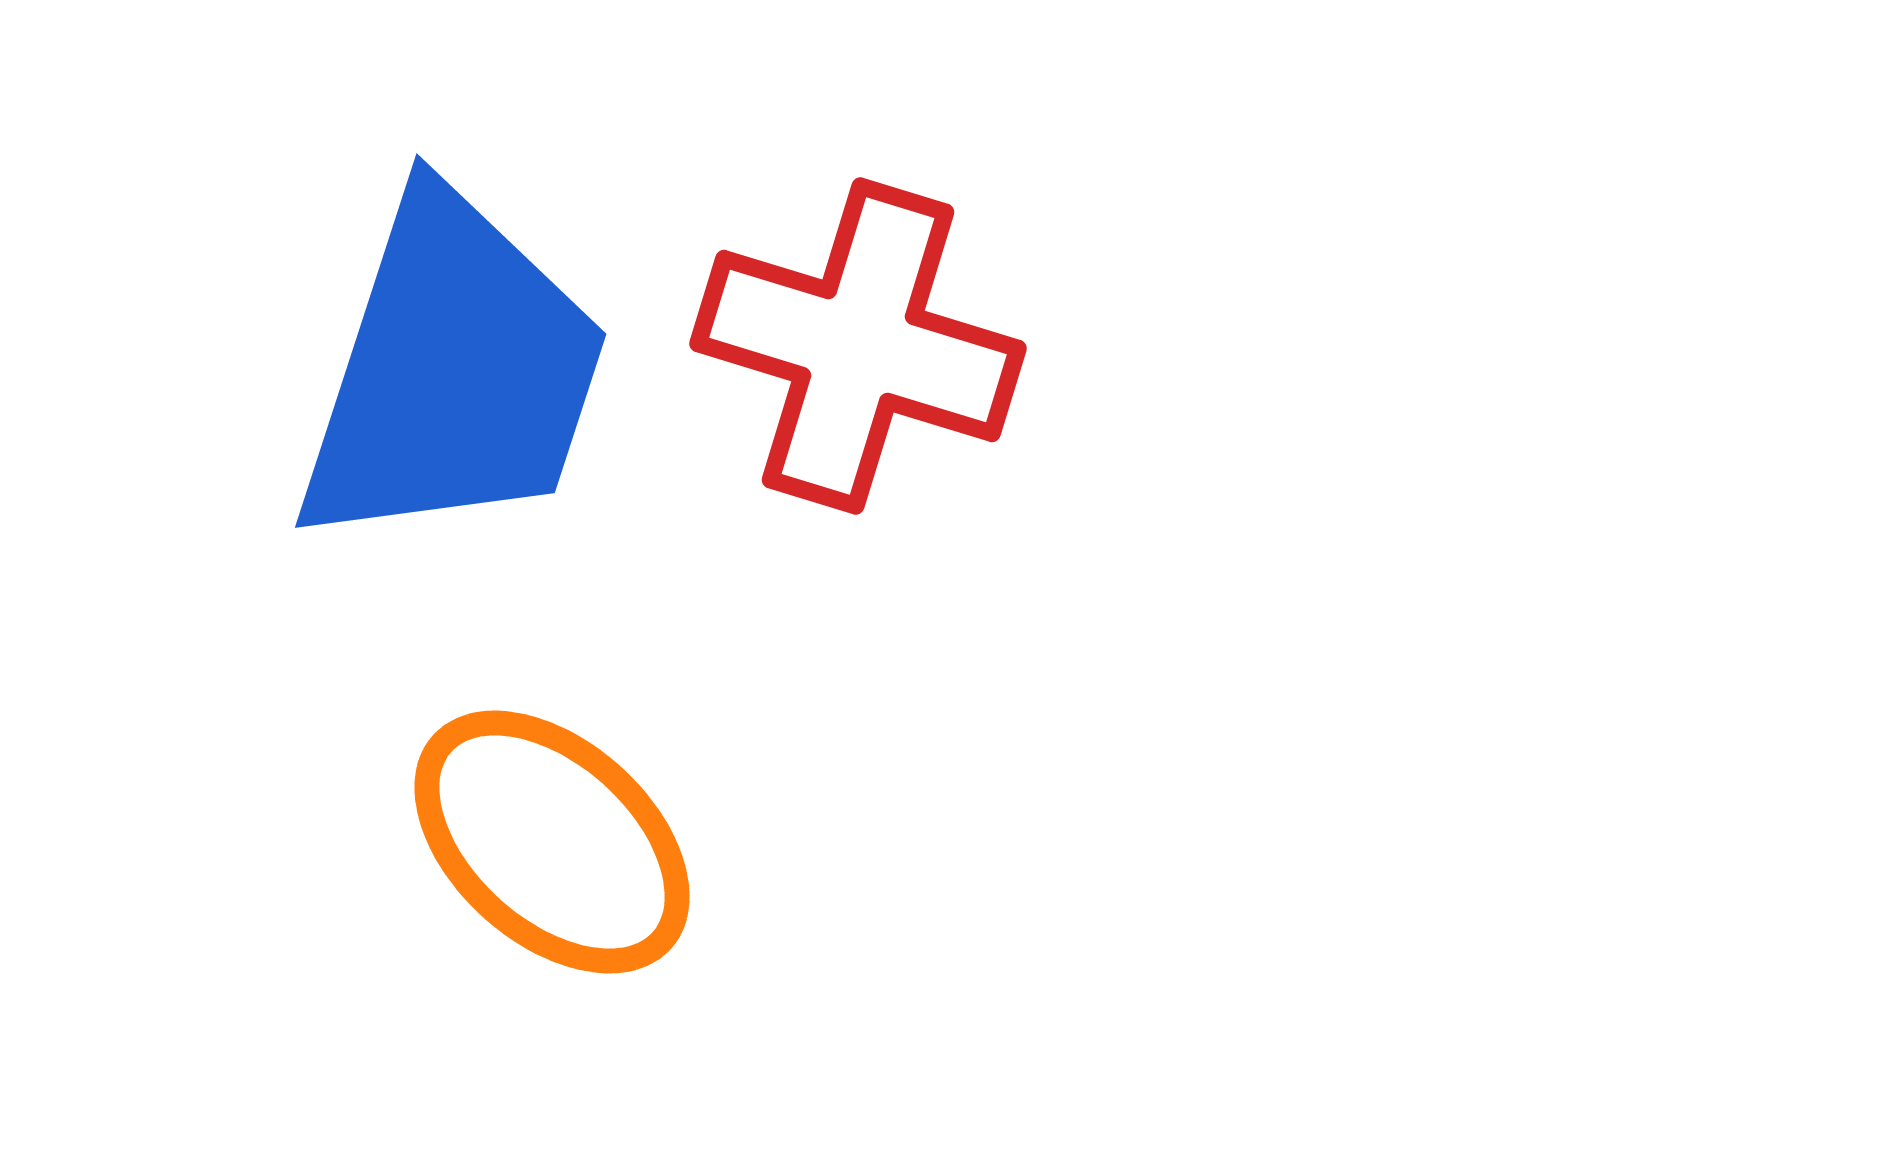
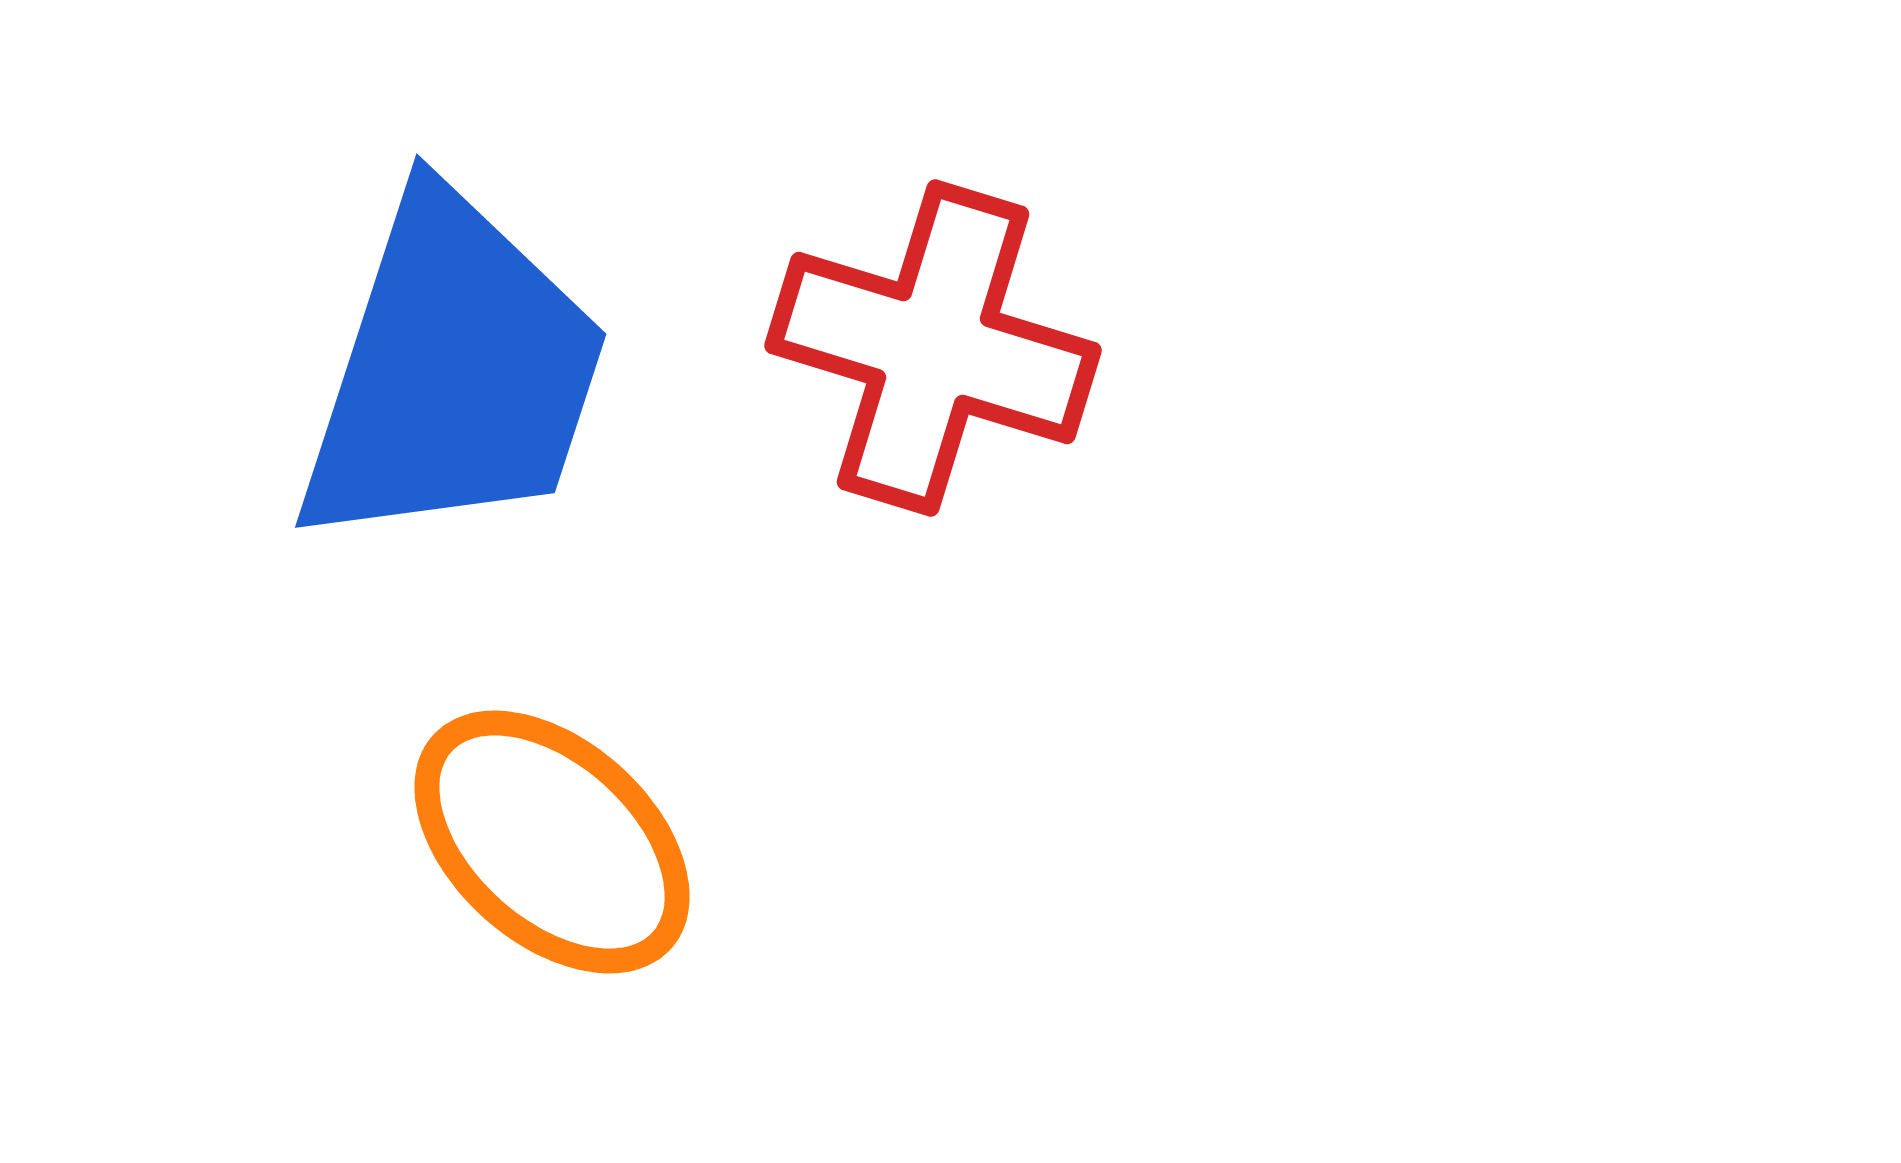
red cross: moved 75 px right, 2 px down
